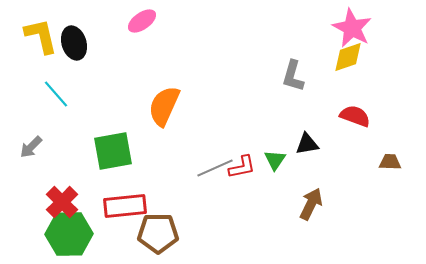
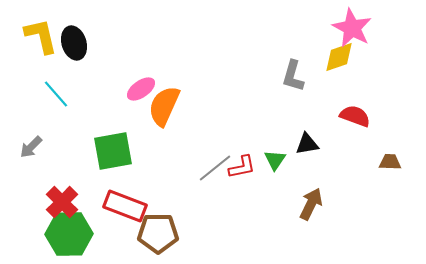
pink ellipse: moved 1 px left, 68 px down
yellow diamond: moved 9 px left
gray line: rotated 15 degrees counterclockwise
red rectangle: rotated 27 degrees clockwise
